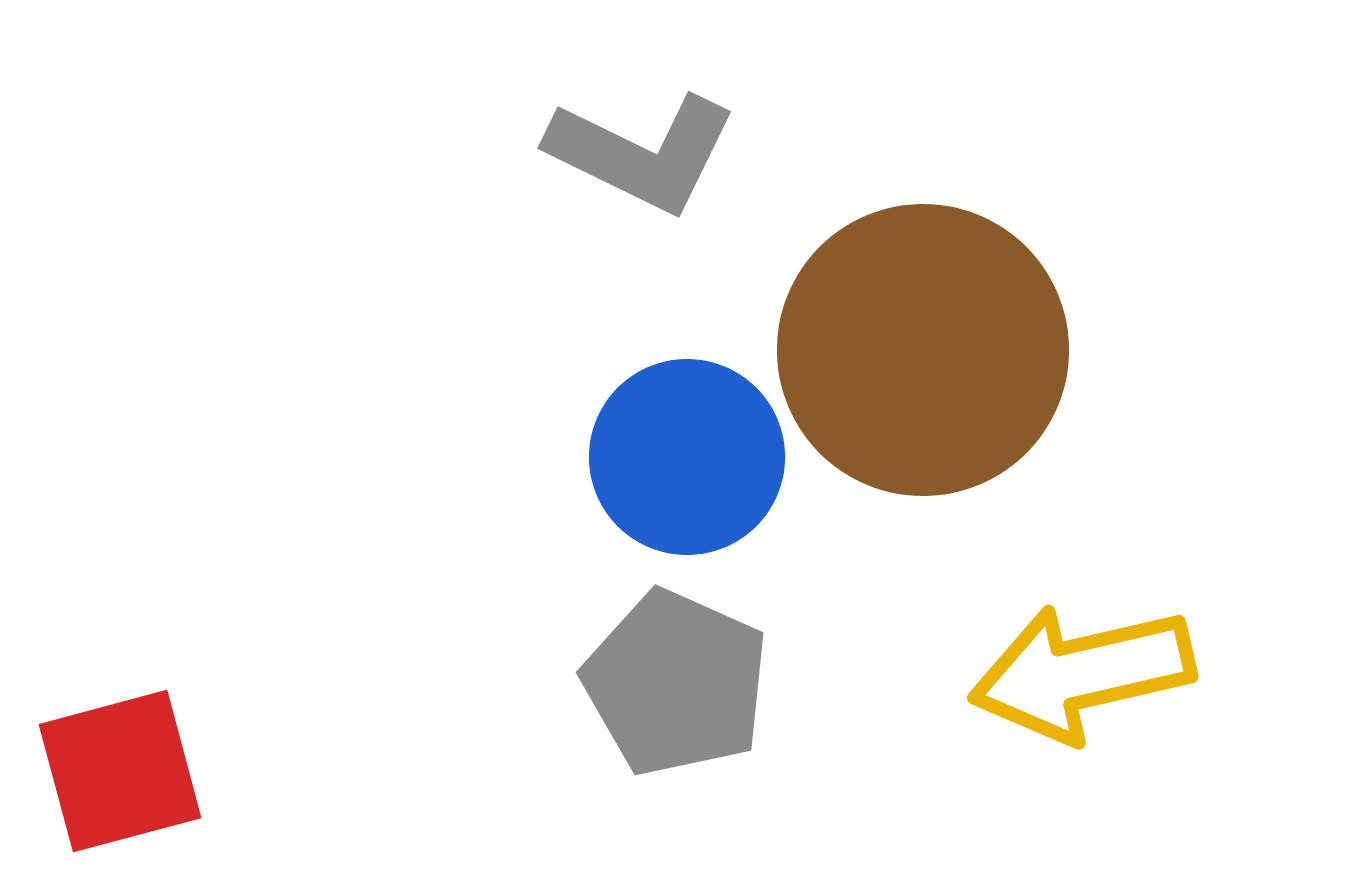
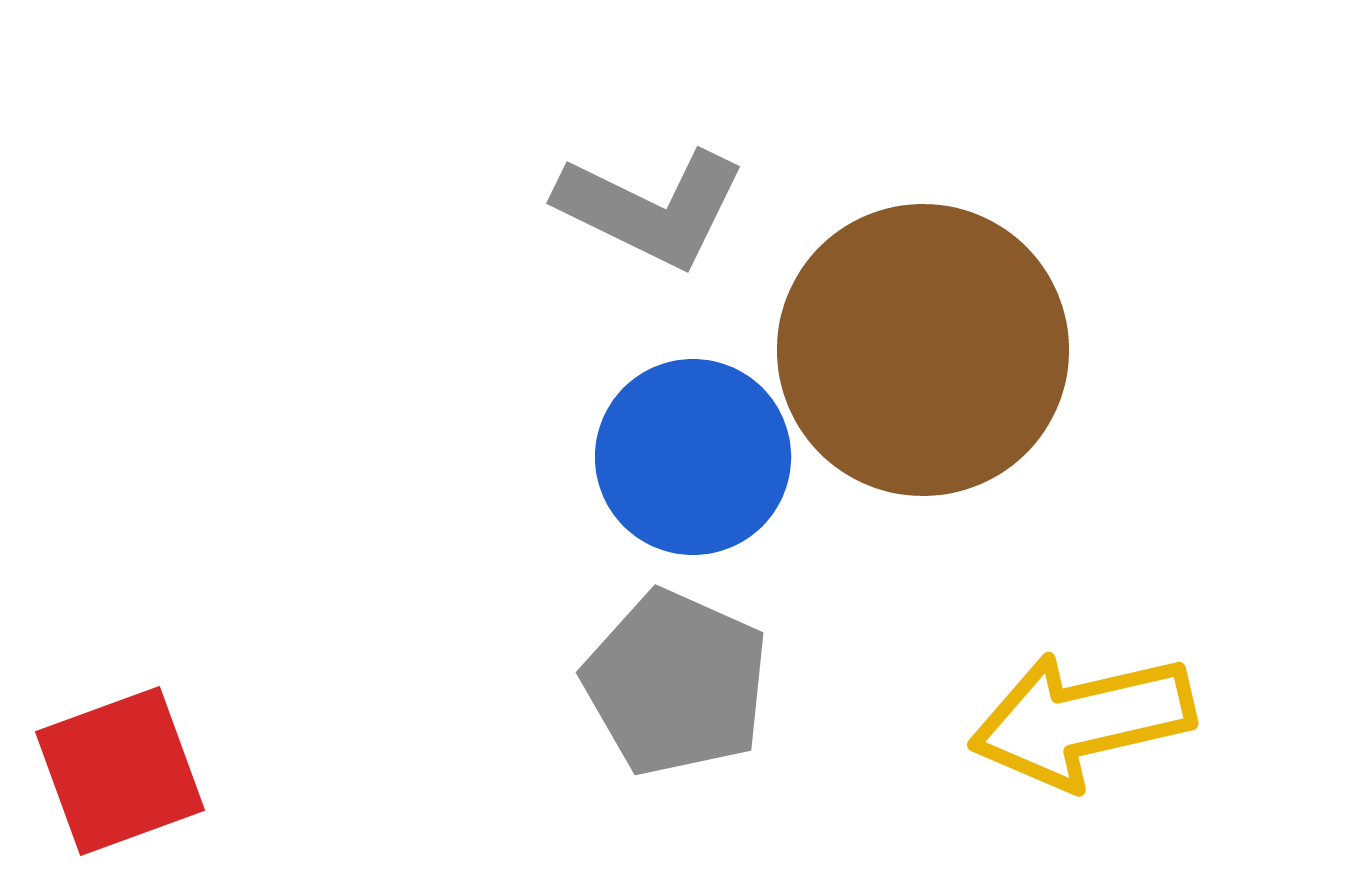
gray L-shape: moved 9 px right, 55 px down
blue circle: moved 6 px right
yellow arrow: moved 47 px down
red square: rotated 5 degrees counterclockwise
